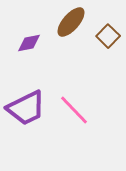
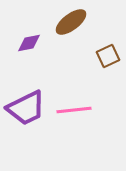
brown ellipse: rotated 12 degrees clockwise
brown square: moved 20 px down; rotated 20 degrees clockwise
pink line: rotated 52 degrees counterclockwise
